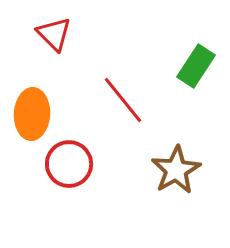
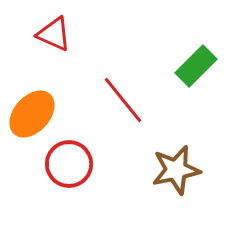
red triangle: rotated 21 degrees counterclockwise
green rectangle: rotated 12 degrees clockwise
orange ellipse: rotated 39 degrees clockwise
brown star: rotated 18 degrees clockwise
